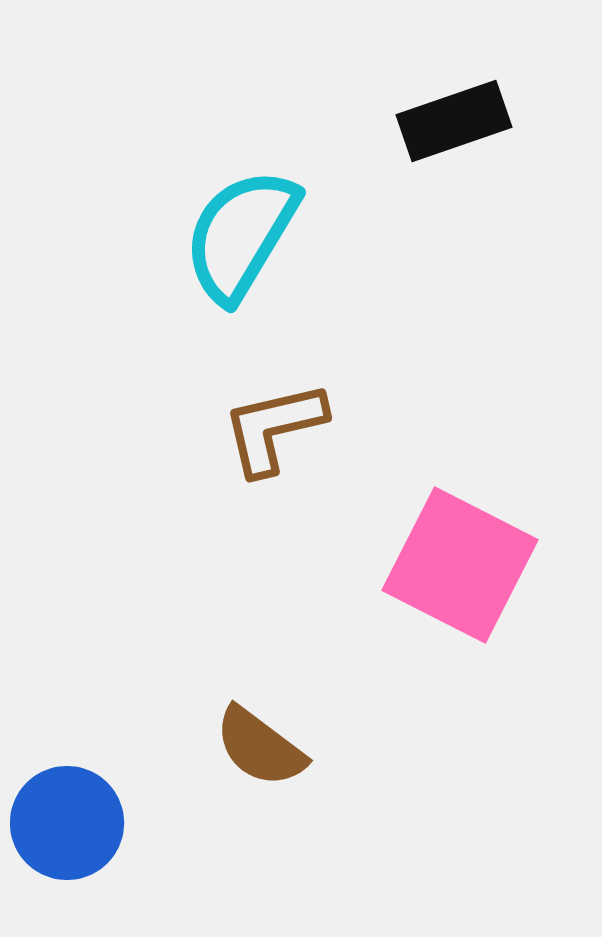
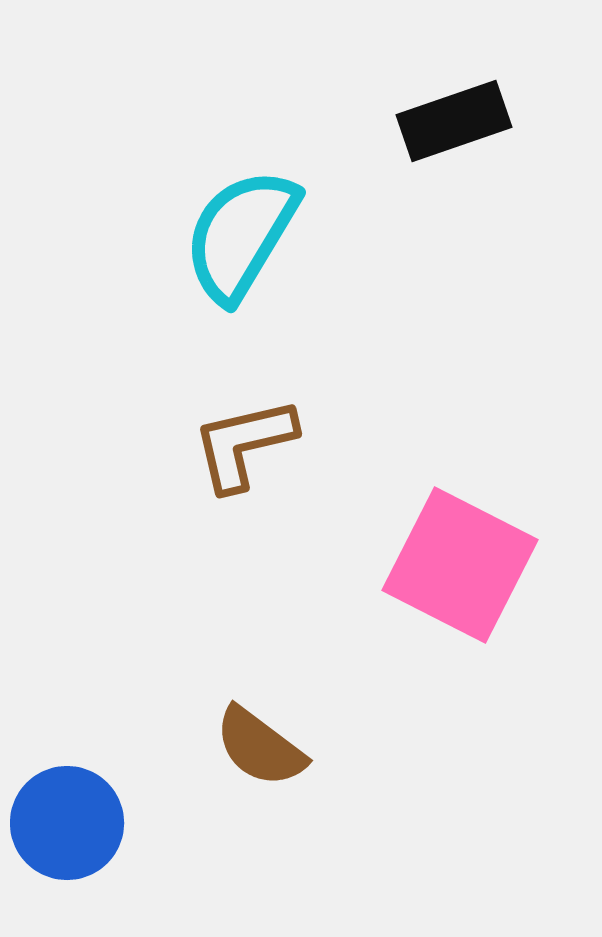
brown L-shape: moved 30 px left, 16 px down
